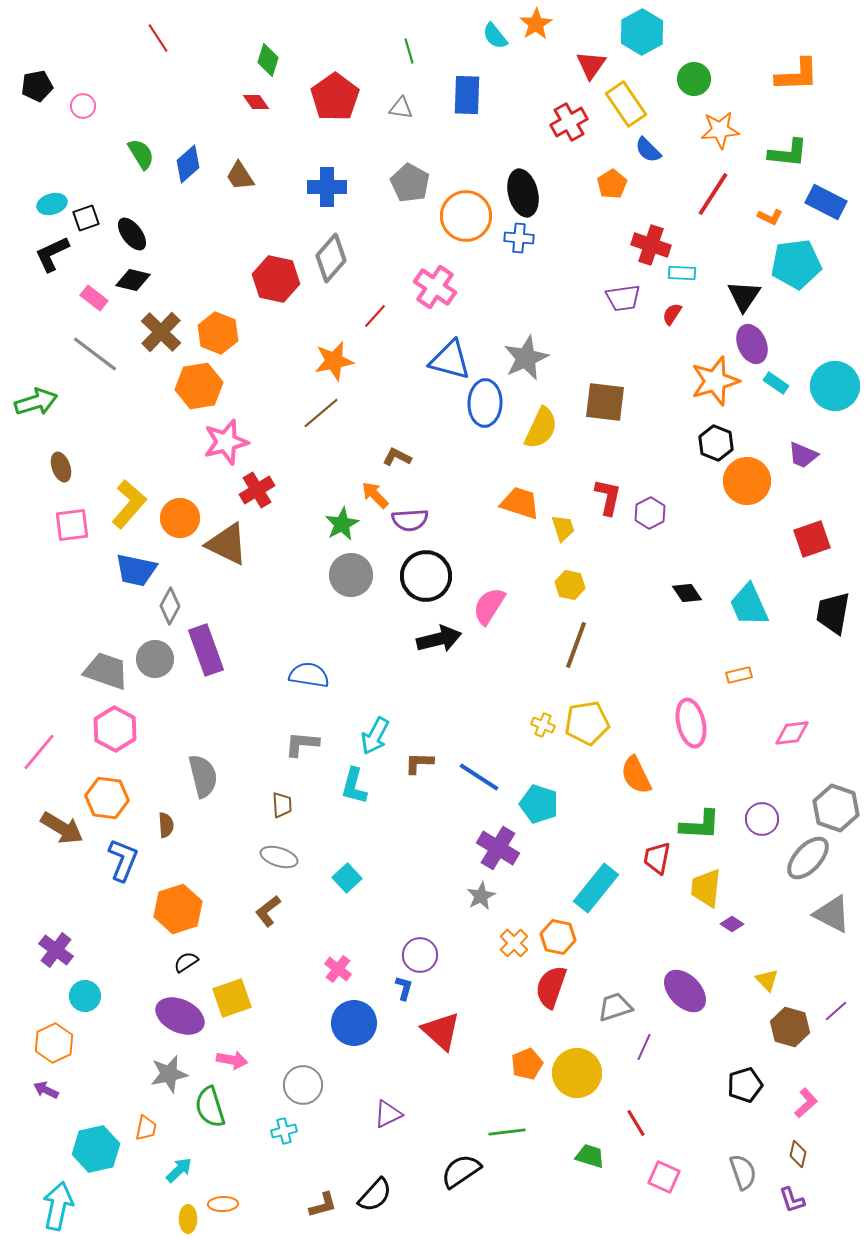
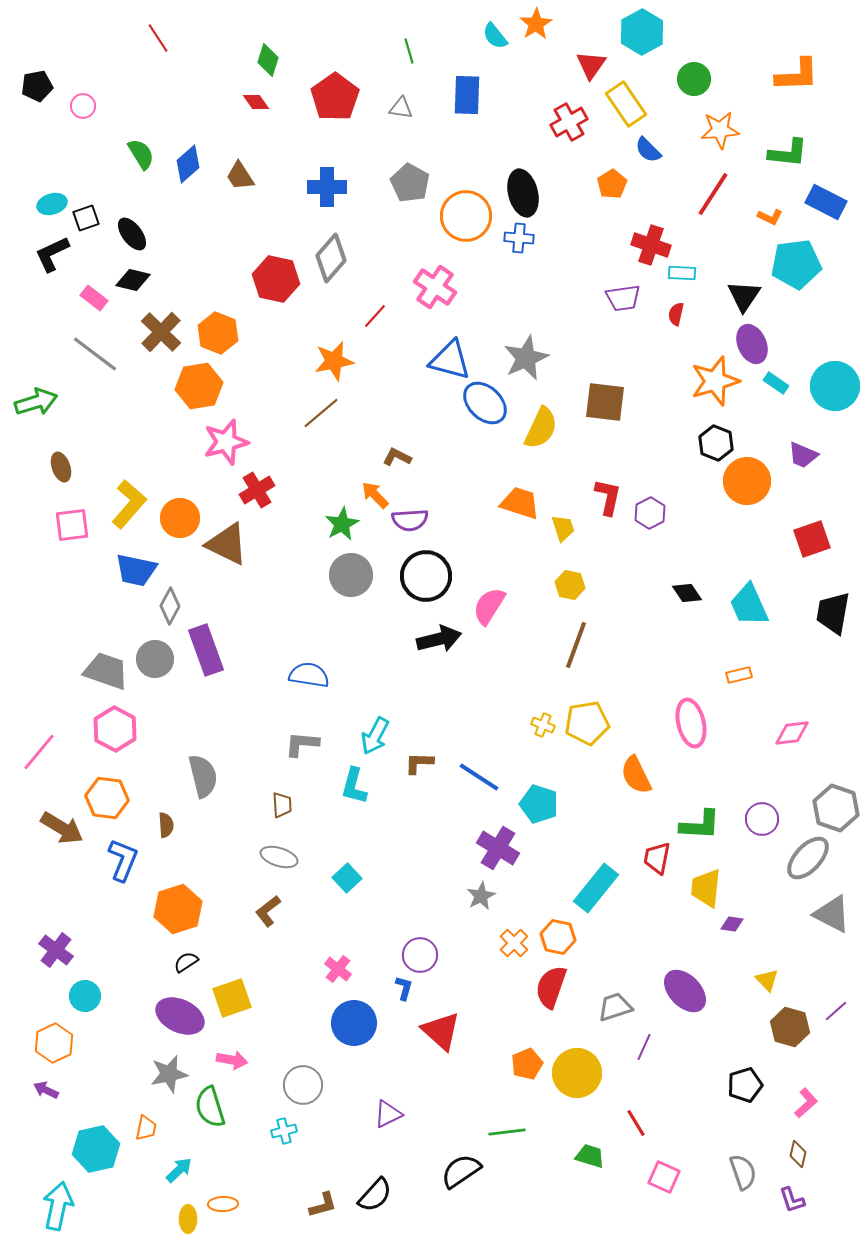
red semicircle at (672, 314): moved 4 px right; rotated 20 degrees counterclockwise
blue ellipse at (485, 403): rotated 48 degrees counterclockwise
purple diamond at (732, 924): rotated 25 degrees counterclockwise
